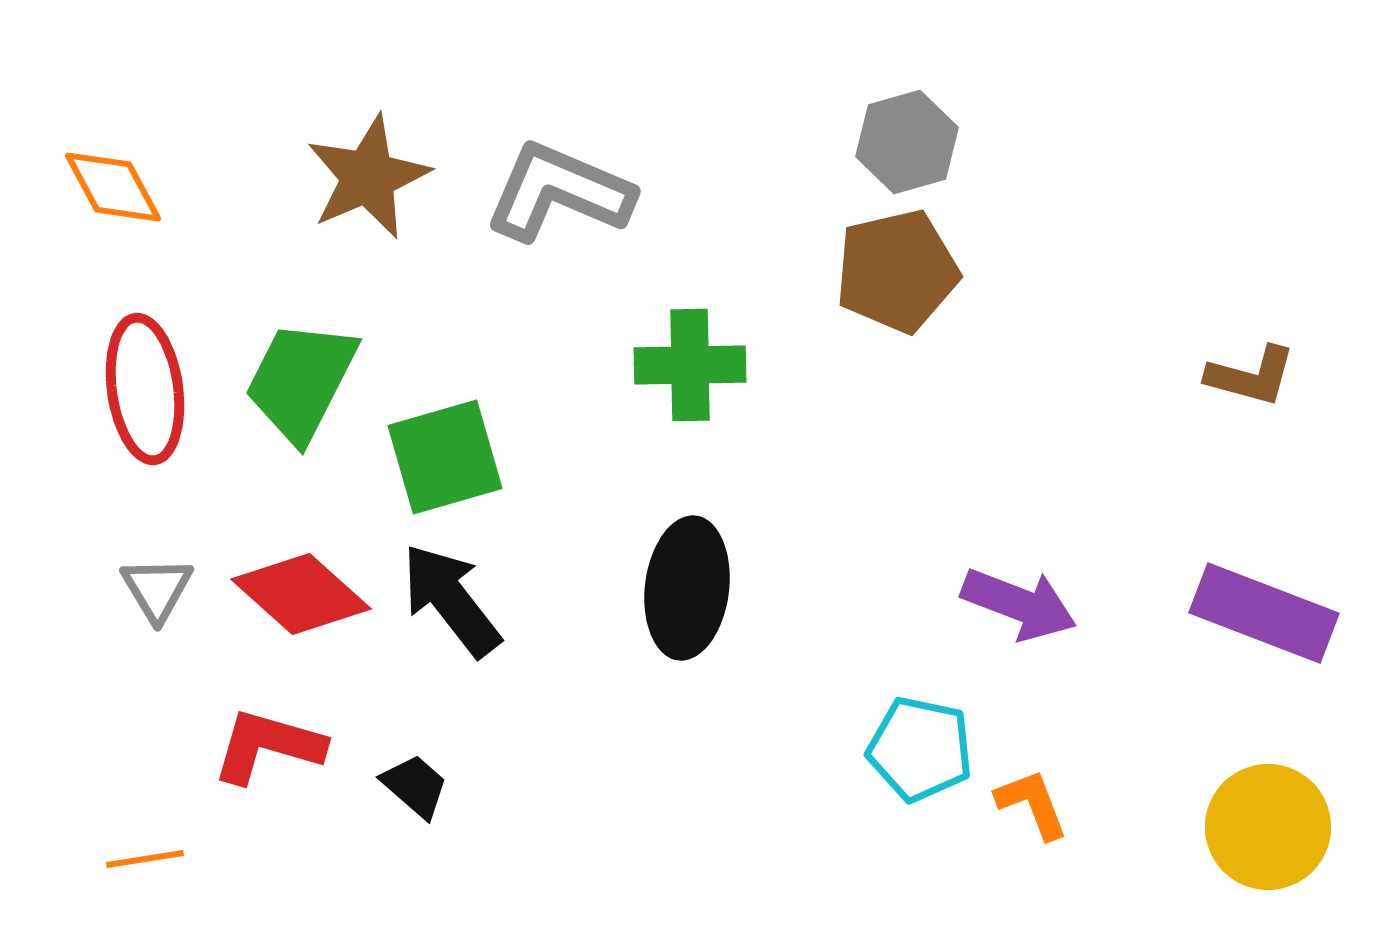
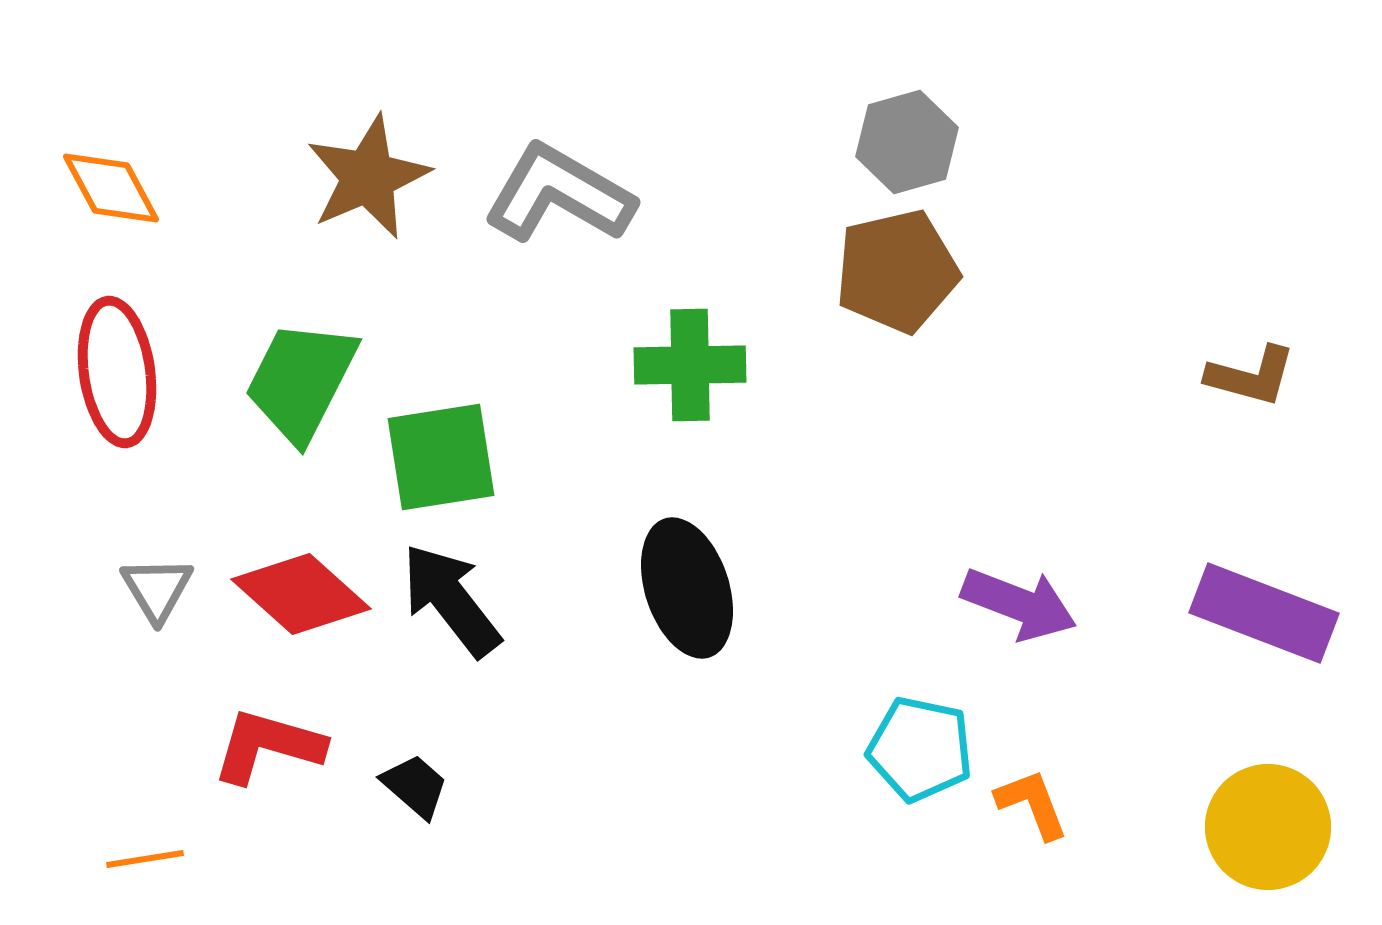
orange diamond: moved 2 px left, 1 px down
gray L-shape: moved 2 px down; rotated 7 degrees clockwise
red ellipse: moved 28 px left, 17 px up
green square: moved 4 px left; rotated 7 degrees clockwise
black ellipse: rotated 25 degrees counterclockwise
